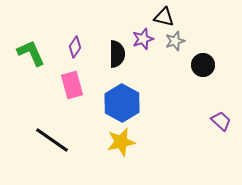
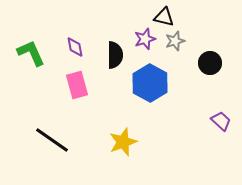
purple star: moved 2 px right
purple diamond: rotated 45 degrees counterclockwise
black semicircle: moved 2 px left, 1 px down
black circle: moved 7 px right, 2 px up
pink rectangle: moved 5 px right
blue hexagon: moved 28 px right, 20 px up
yellow star: moved 2 px right; rotated 8 degrees counterclockwise
